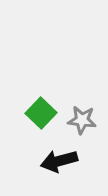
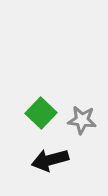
black arrow: moved 9 px left, 1 px up
